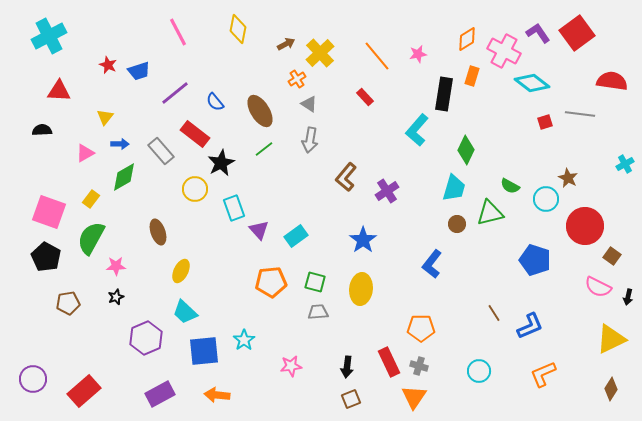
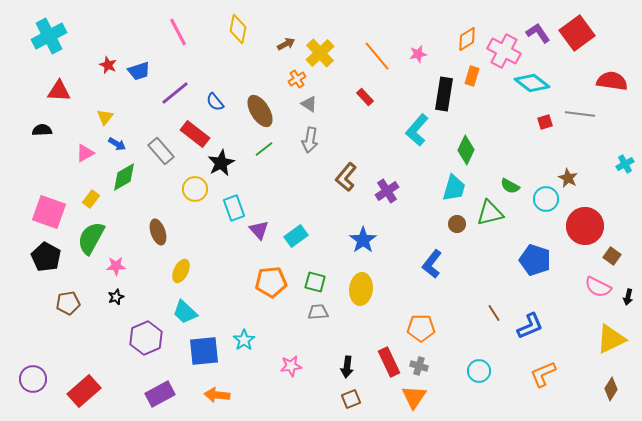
blue arrow at (120, 144): moved 3 px left; rotated 30 degrees clockwise
